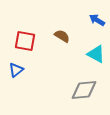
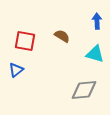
blue arrow: moved 1 px down; rotated 56 degrees clockwise
cyan triangle: moved 1 px left; rotated 12 degrees counterclockwise
